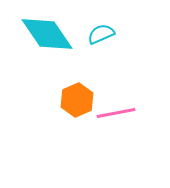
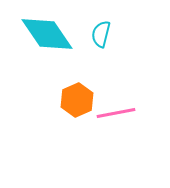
cyan semicircle: rotated 52 degrees counterclockwise
